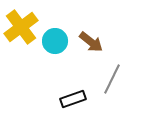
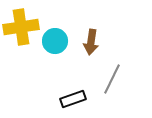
yellow cross: rotated 28 degrees clockwise
brown arrow: rotated 60 degrees clockwise
